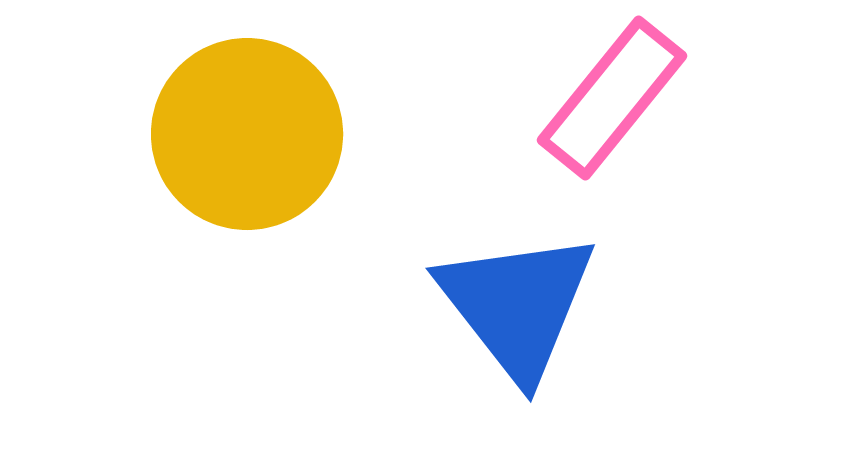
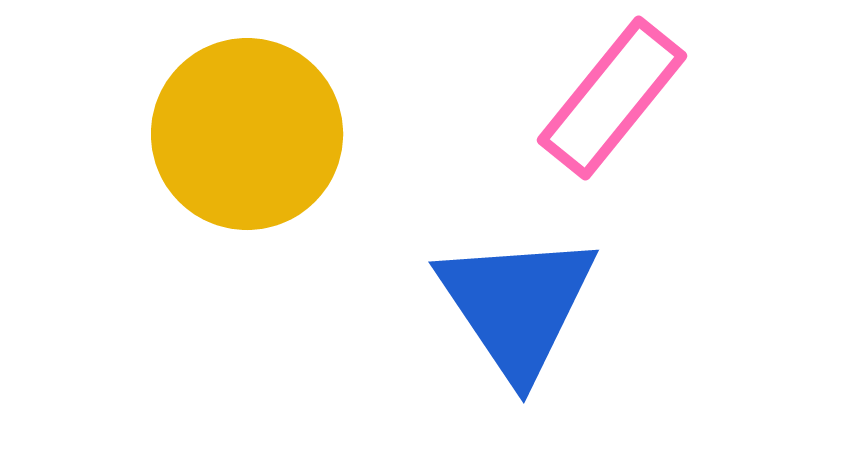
blue triangle: rotated 4 degrees clockwise
